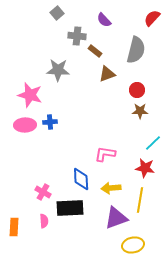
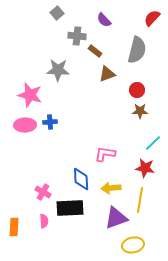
gray semicircle: moved 1 px right
